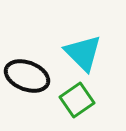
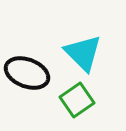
black ellipse: moved 3 px up
